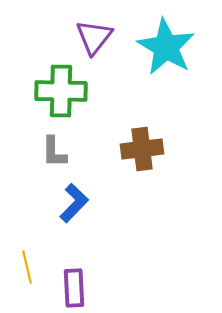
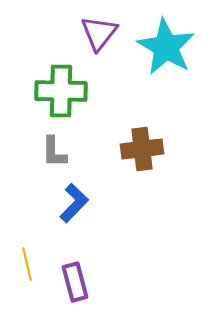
purple triangle: moved 5 px right, 4 px up
yellow line: moved 3 px up
purple rectangle: moved 1 px right, 6 px up; rotated 12 degrees counterclockwise
